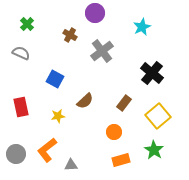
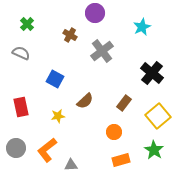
gray circle: moved 6 px up
